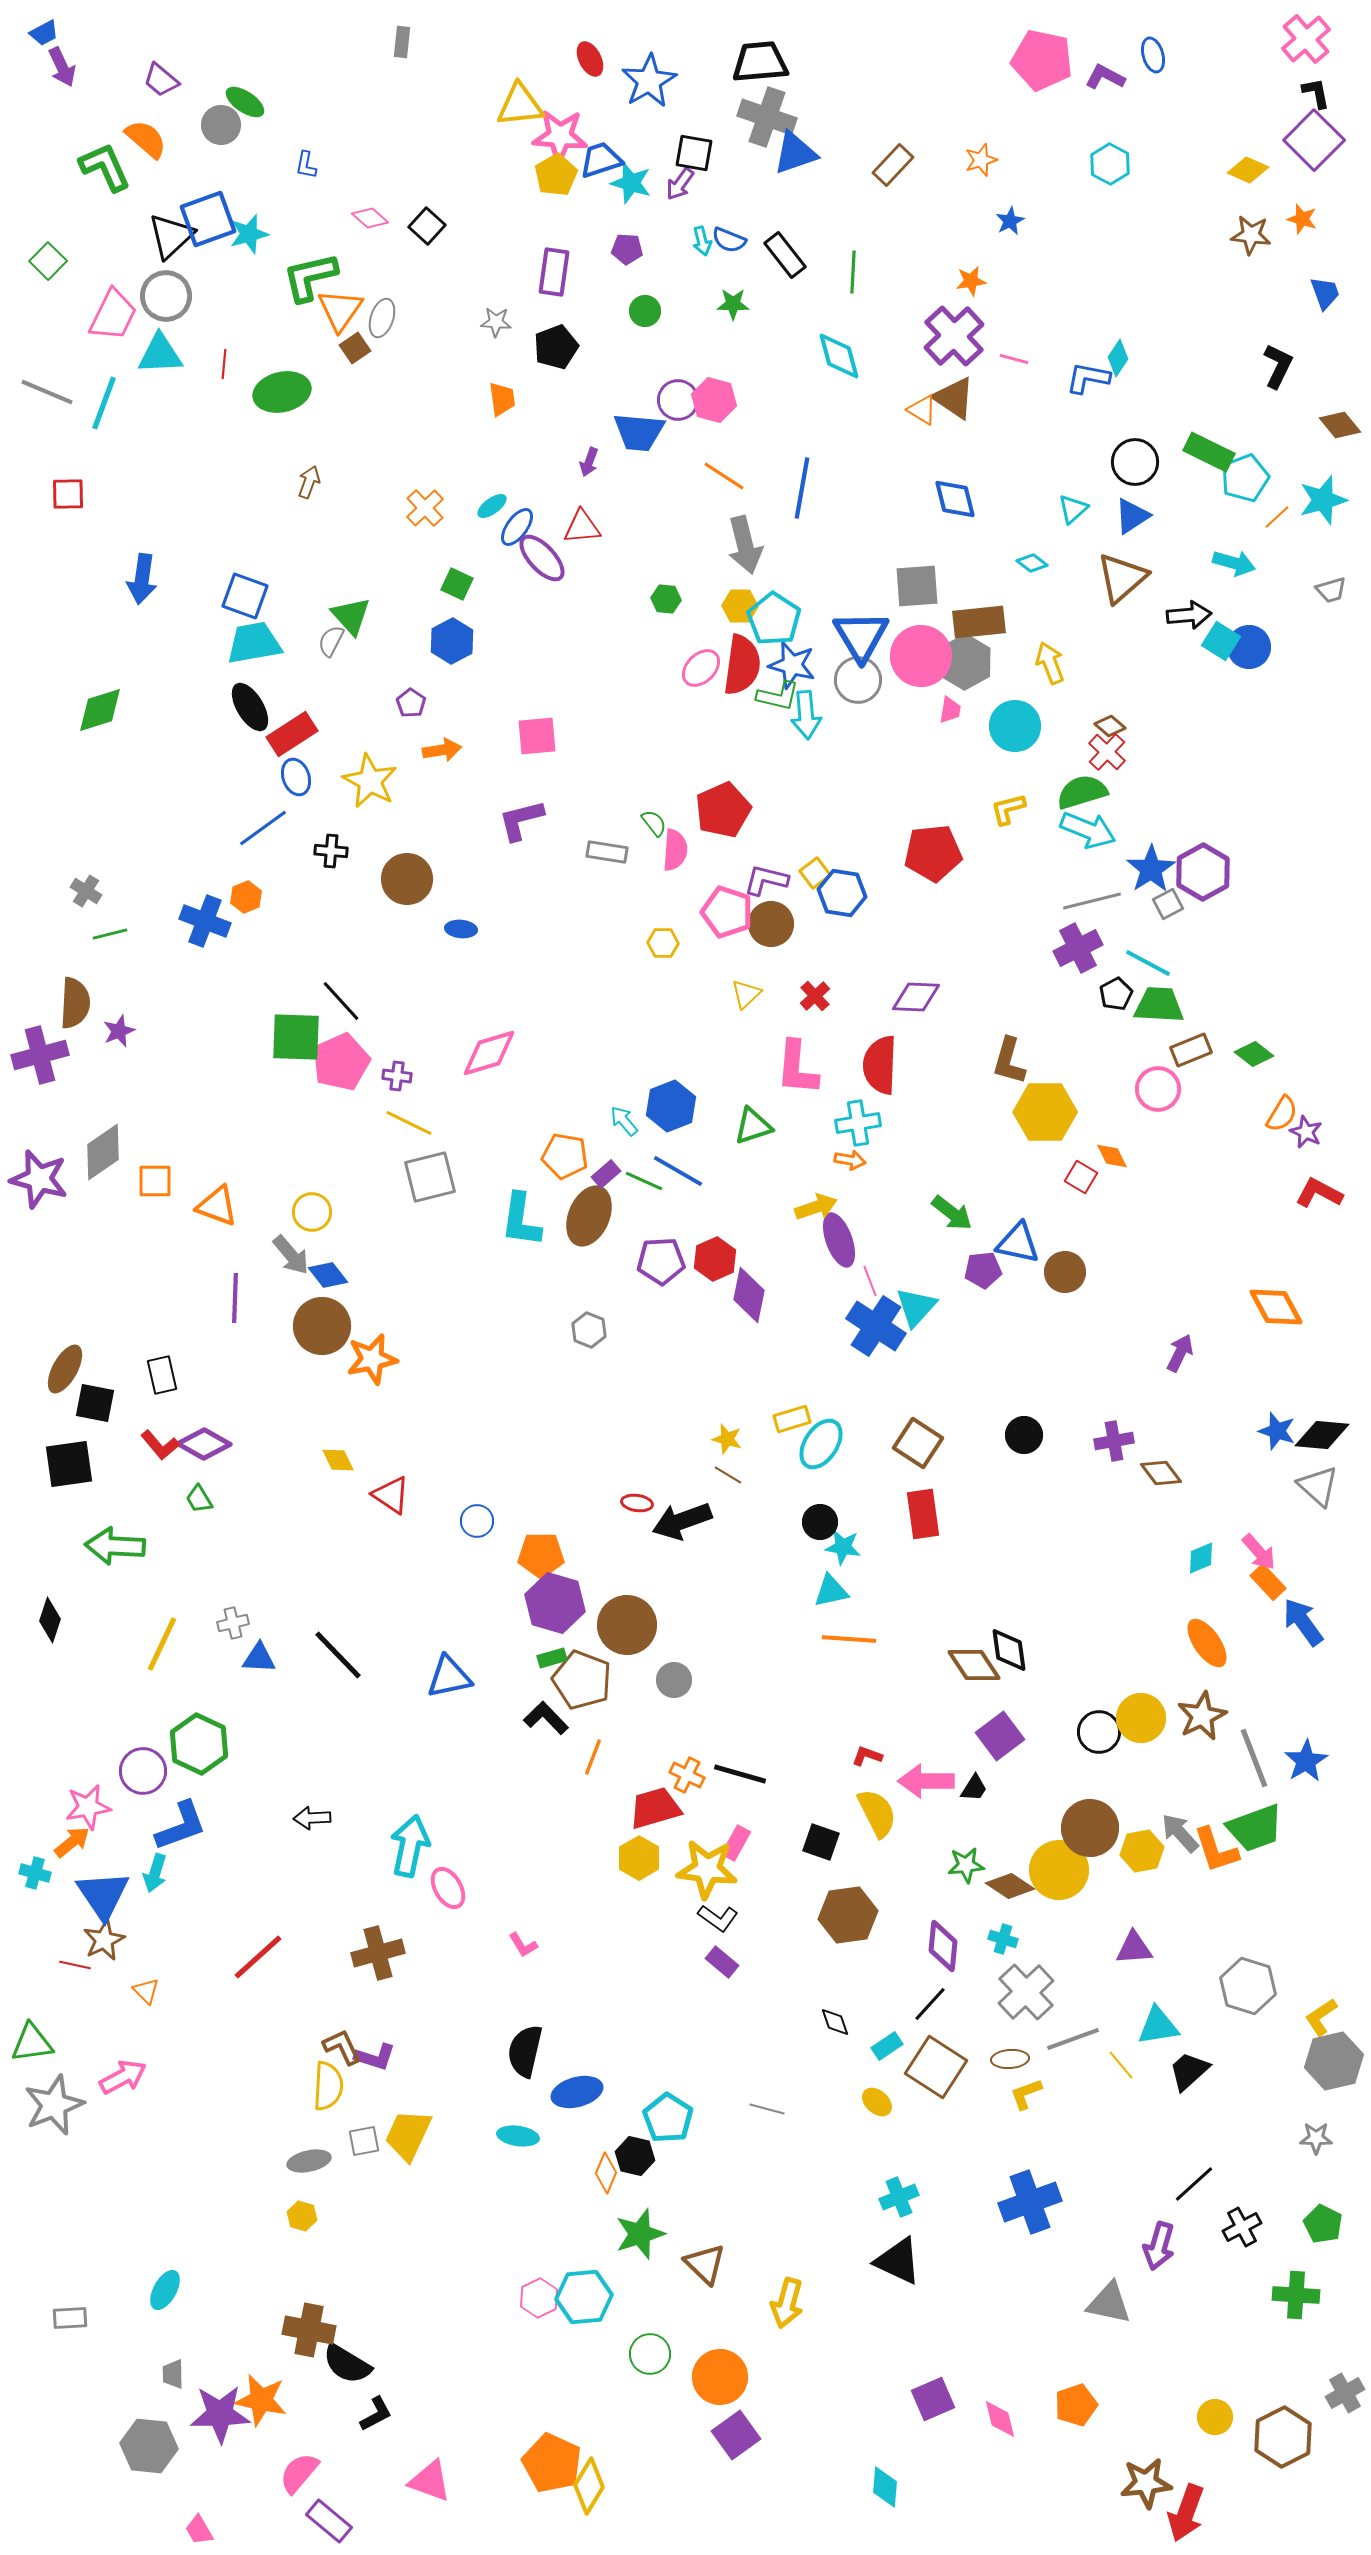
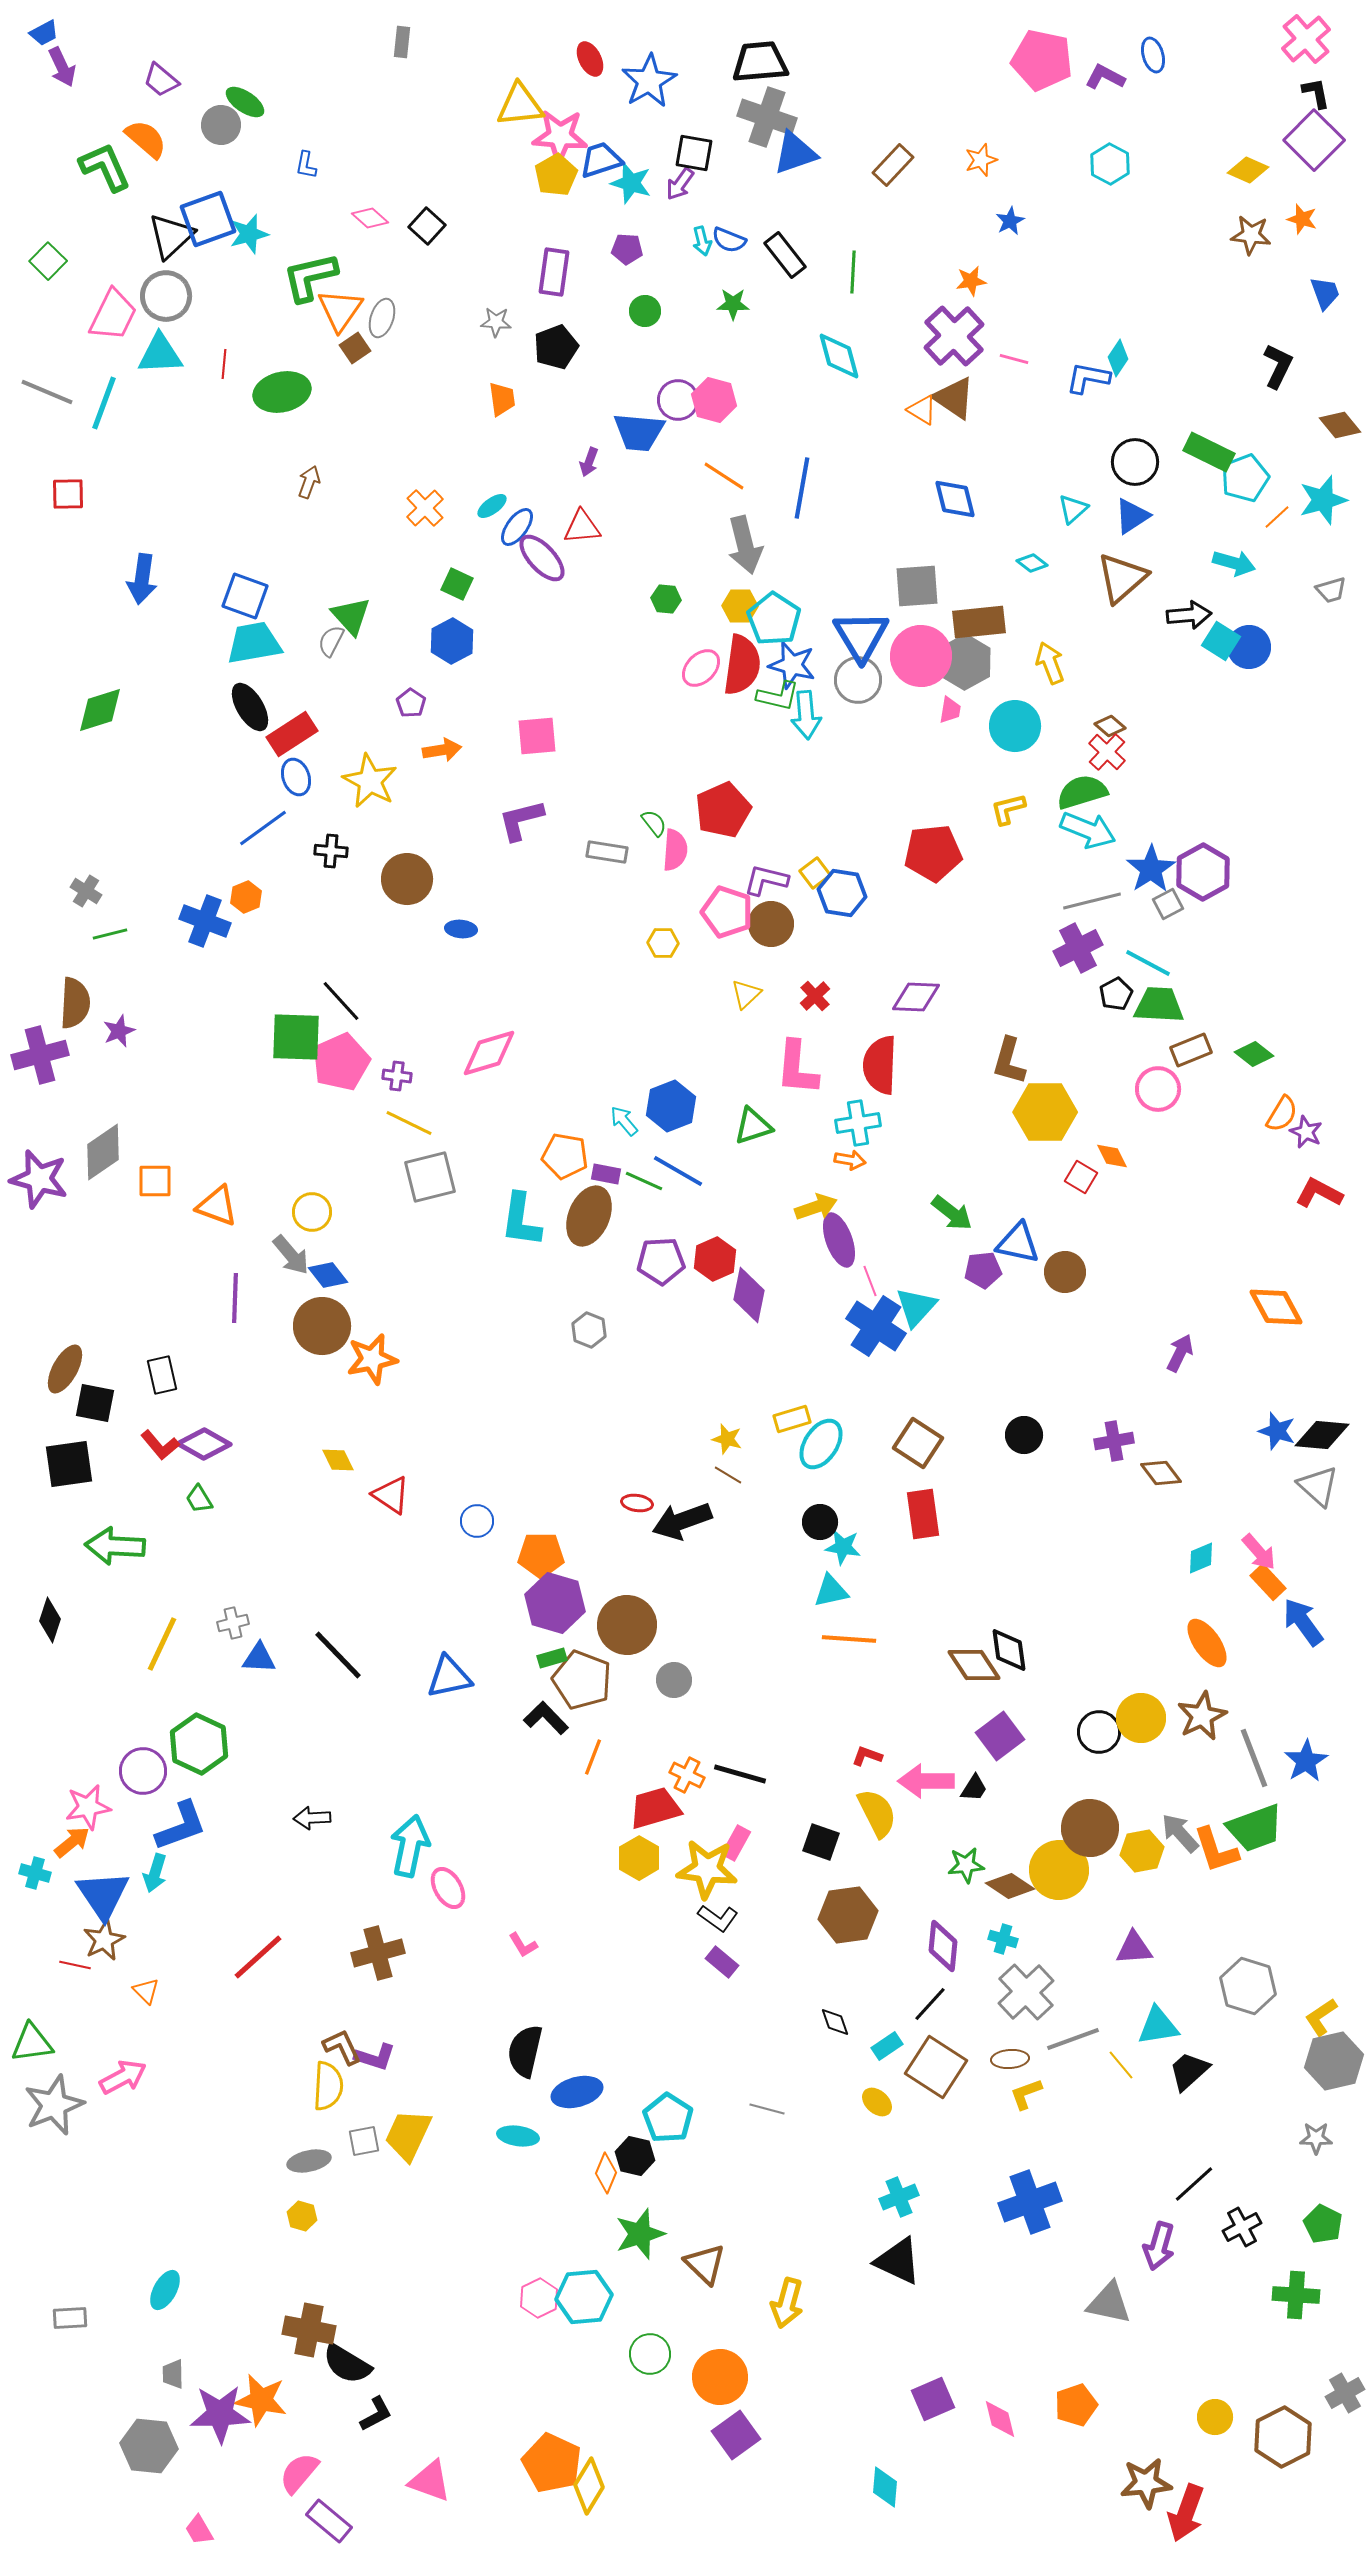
purple rectangle at (606, 1174): rotated 52 degrees clockwise
